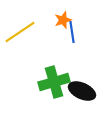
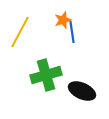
yellow line: rotated 28 degrees counterclockwise
green cross: moved 8 px left, 7 px up
